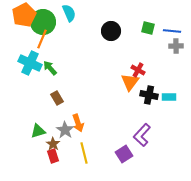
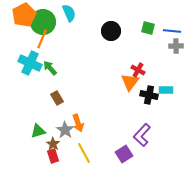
cyan rectangle: moved 3 px left, 7 px up
yellow line: rotated 15 degrees counterclockwise
